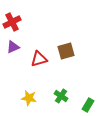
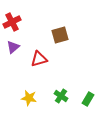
purple triangle: rotated 16 degrees counterclockwise
brown square: moved 6 px left, 16 px up
green rectangle: moved 6 px up
